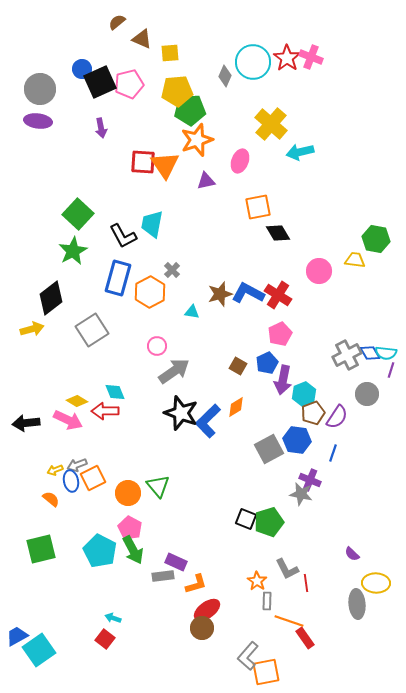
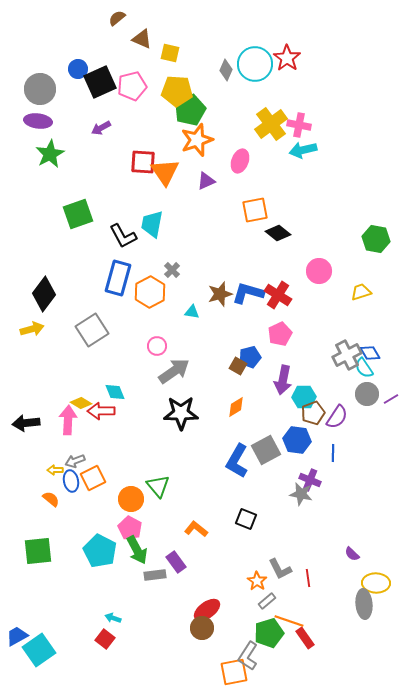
brown semicircle at (117, 22): moved 4 px up
yellow square at (170, 53): rotated 18 degrees clockwise
pink cross at (311, 57): moved 12 px left, 68 px down; rotated 10 degrees counterclockwise
cyan circle at (253, 62): moved 2 px right, 2 px down
blue circle at (82, 69): moved 4 px left
gray diamond at (225, 76): moved 1 px right, 6 px up
pink pentagon at (129, 84): moved 3 px right, 2 px down
yellow pentagon at (177, 91): rotated 8 degrees clockwise
green pentagon at (190, 110): rotated 20 degrees counterclockwise
yellow cross at (271, 124): rotated 12 degrees clockwise
purple arrow at (101, 128): rotated 72 degrees clockwise
cyan arrow at (300, 152): moved 3 px right, 2 px up
orange triangle at (165, 165): moved 7 px down
purple triangle at (206, 181): rotated 12 degrees counterclockwise
orange square at (258, 207): moved 3 px left, 3 px down
green square at (78, 214): rotated 28 degrees clockwise
black diamond at (278, 233): rotated 20 degrees counterclockwise
green star at (73, 251): moved 23 px left, 97 px up
yellow trapezoid at (355, 260): moved 6 px right, 32 px down; rotated 25 degrees counterclockwise
blue L-shape at (248, 293): rotated 12 degrees counterclockwise
black diamond at (51, 298): moved 7 px left, 4 px up; rotated 16 degrees counterclockwise
cyan semicircle at (386, 353): moved 22 px left, 15 px down; rotated 50 degrees clockwise
blue pentagon at (267, 363): moved 17 px left, 6 px up; rotated 10 degrees clockwise
purple line at (391, 370): moved 29 px down; rotated 42 degrees clockwise
cyan hexagon at (304, 394): moved 3 px down; rotated 20 degrees clockwise
yellow diamond at (77, 401): moved 4 px right, 2 px down
red arrow at (105, 411): moved 4 px left
black star at (181, 413): rotated 20 degrees counterclockwise
pink arrow at (68, 420): rotated 112 degrees counterclockwise
blue L-shape at (208, 421): moved 29 px right, 40 px down; rotated 16 degrees counterclockwise
gray square at (269, 449): moved 3 px left, 1 px down
blue line at (333, 453): rotated 18 degrees counterclockwise
gray arrow at (77, 465): moved 2 px left, 4 px up
yellow arrow at (55, 470): rotated 21 degrees clockwise
orange circle at (128, 493): moved 3 px right, 6 px down
green pentagon at (269, 522): moved 111 px down
green square at (41, 549): moved 3 px left, 2 px down; rotated 8 degrees clockwise
green arrow at (133, 550): moved 4 px right
purple rectangle at (176, 562): rotated 30 degrees clockwise
gray L-shape at (287, 569): moved 7 px left
gray rectangle at (163, 576): moved 8 px left, 1 px up
red line at (306, 583): moved 2 px right, 5 px up
orange L-shape at (196, 584): moved 55 px up; rotated 125 degrees counterclockwise
gray rectangle at (267, 601): rotated 48 degrees clockwise
gray ellipse at (357, 604): moved 7 px right
gray L-shape at (248, 656): rotated 8 degrees counterclockwise
orange square at (266, 672): moved 32 px left
